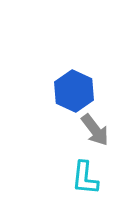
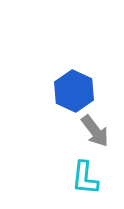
gray arrow: moved 1 px down
